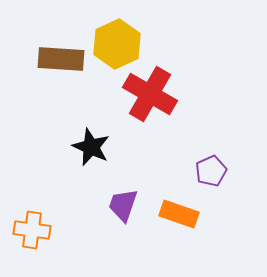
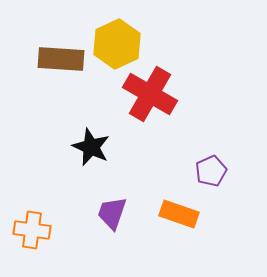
purple trapezoid: moved 11 px left, 8 px down
